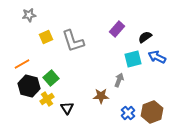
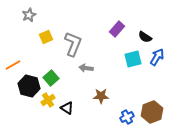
gray star: rotated 16 degrees counterclockwise
black semicircle: rotated 112 degrees counterclockwise
gray L-shape: moved 3 px down; rotated 140 degrees counterclockwise
blue arrow: rotated 96 degrees clockwise
orange line: moved 9 px left, 1 px down
gray arrow: moved 33 px left, 12 px up; rotated 104 degrees counterclockwise
yellow cross: moved 1 px right, 1 px down
black triangle: rotated 24 degrees counterclockwise
blue cross: moved 1 px left, 4 px down; rotated 16 degrees clockwise
